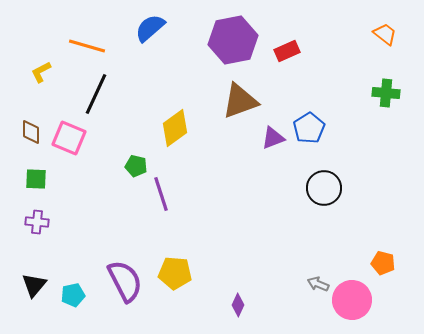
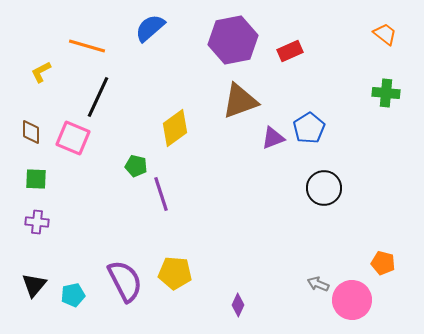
red rectangle: moved 3 px right
black line: moved 2 px right, 3 px down
pink square: moved 4 px right
